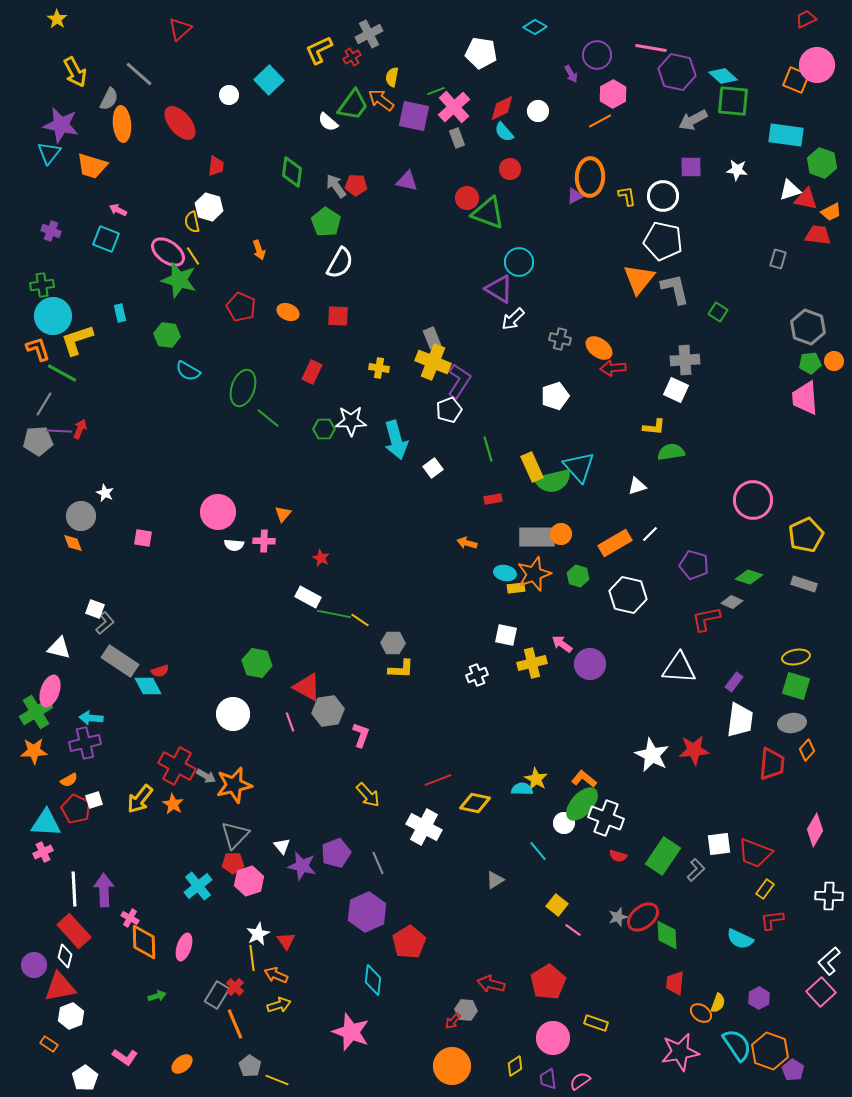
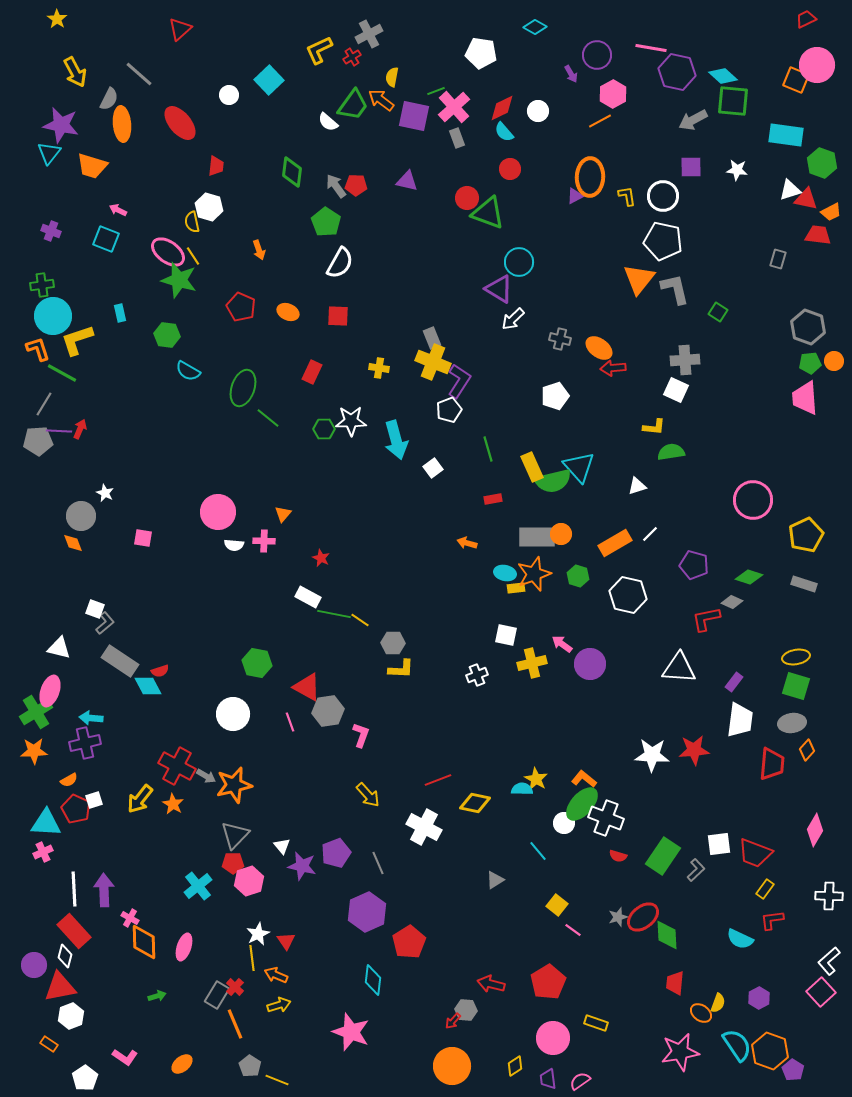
white star at (652, 755): rotated 24 degrees counterclockwise
